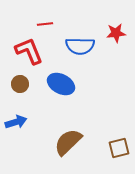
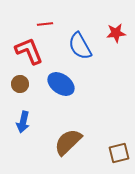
blue semicircle: rotated 60 degrees clockwise
blue ellipse: rotated 8 degrees clockwise
blue arrow: moved 7 px right; rotated 120 degrees clockwise
brown square: moved 5 px down
